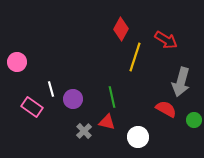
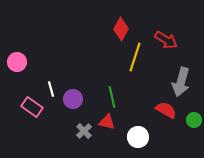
red semicircle: moved 1 px down
